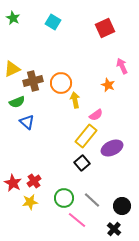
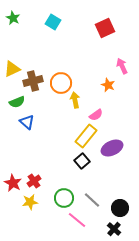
black square: moved 2 px up
black circle: moved 2 px left, 2 px down
